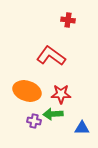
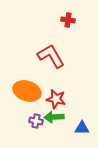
red L-shape: rotated 24 degrees clockwise
red star: moved 5 px left, 5 px down; rotated 12 degrees clockwise
green arrow: moved 1 px right, 3 px down
purple cross: moved 2 px right
